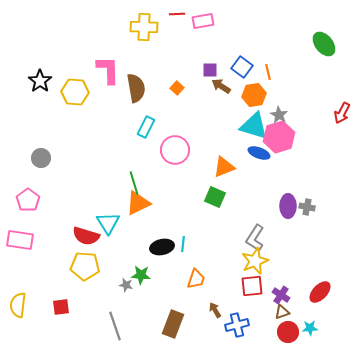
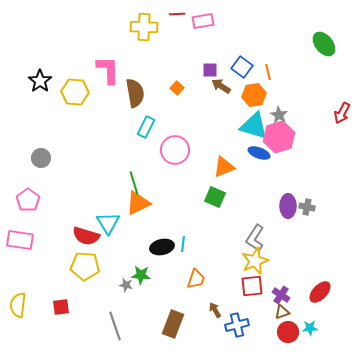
brown semicircle at (136, 88): moved 1 px left, 5 px down
